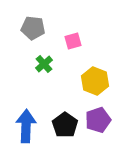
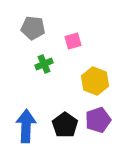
green cross: rotated 18 degrees clockwise
